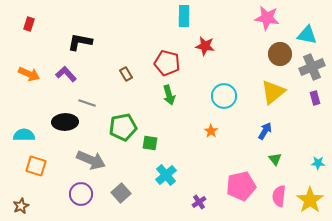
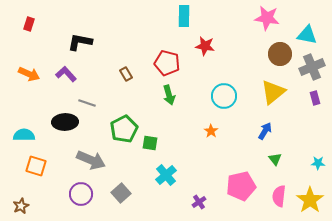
green pentagon: moved 1 px right, 2 px down; rotated 16 degrees counterclockwise
